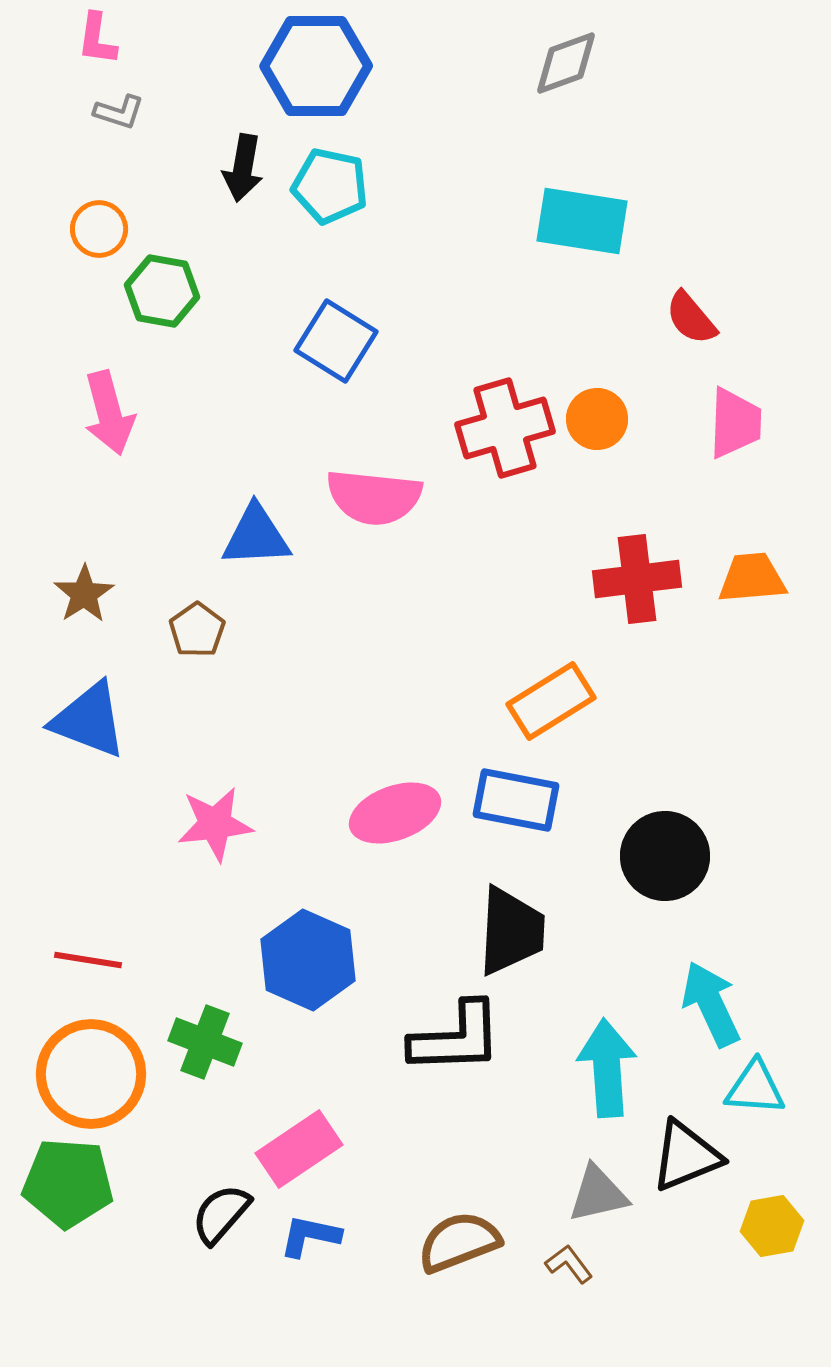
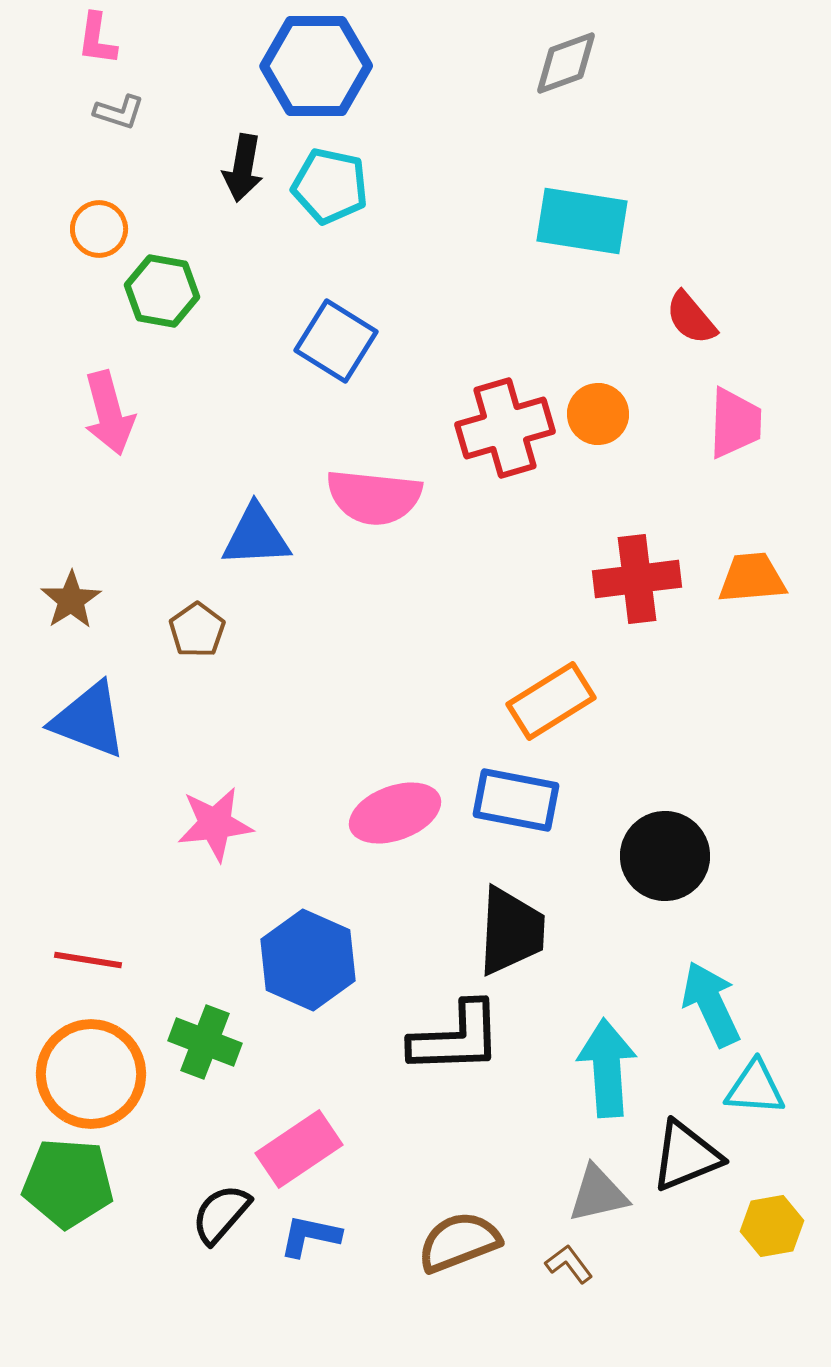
orange circle at (597, 419): moved 1 px right, 5 px up
brown star at (84, 594): moved 13 px left, 6 px down
